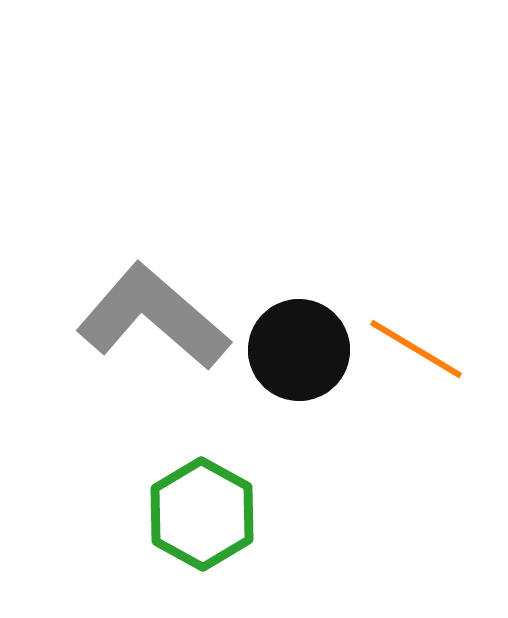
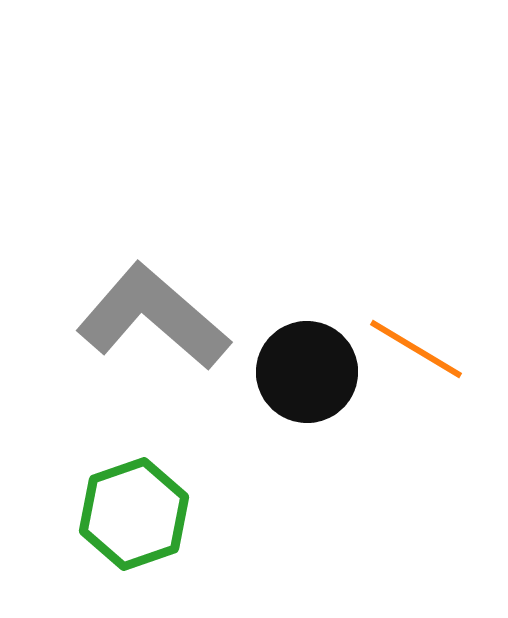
black circle: moved 8 px right, 22 px down
green hexagon: moved 68 px left; rotated 12 degrees clockwise
